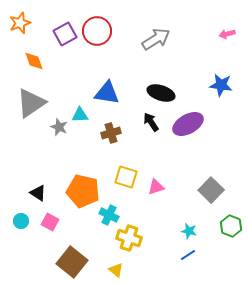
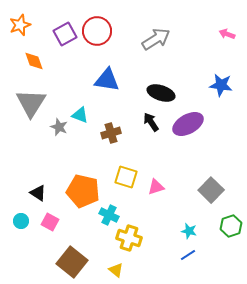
orange star: moved 2 px down
pink arrow: rotated 35 degrees clockwise
blue triangle: moved 13 px up
gray triangle: rotated 24 degrees counterclockwise
cyan triangle: rotated 24 degrees clockwise
green hexagon: rotated 20 degrees clockwise
